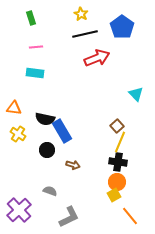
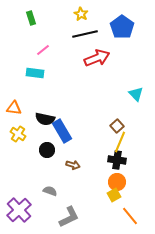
pink line: moved 7 px right, 3 px down; rotated 32 degrees counterclockwise
black cross: moved 1 px left, 2 px up
